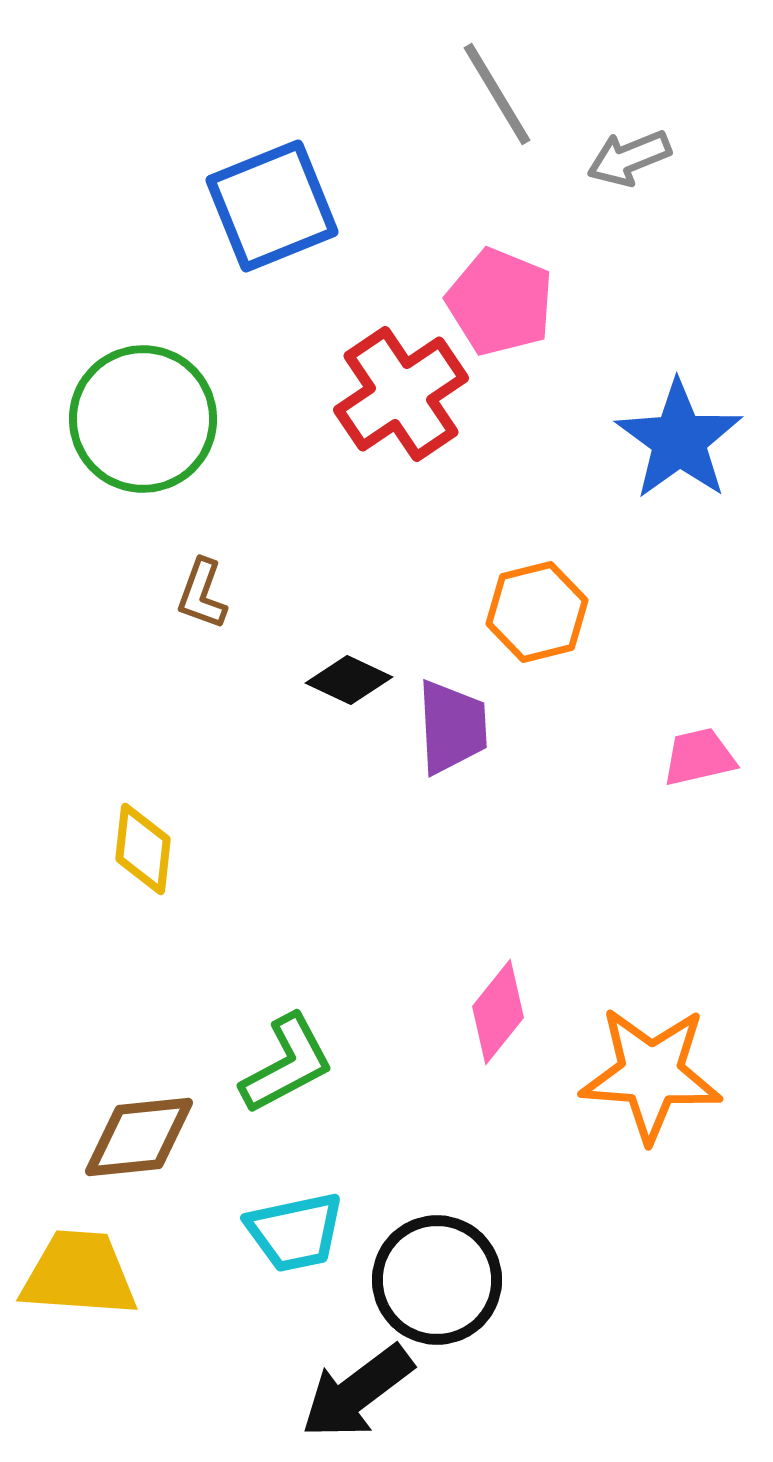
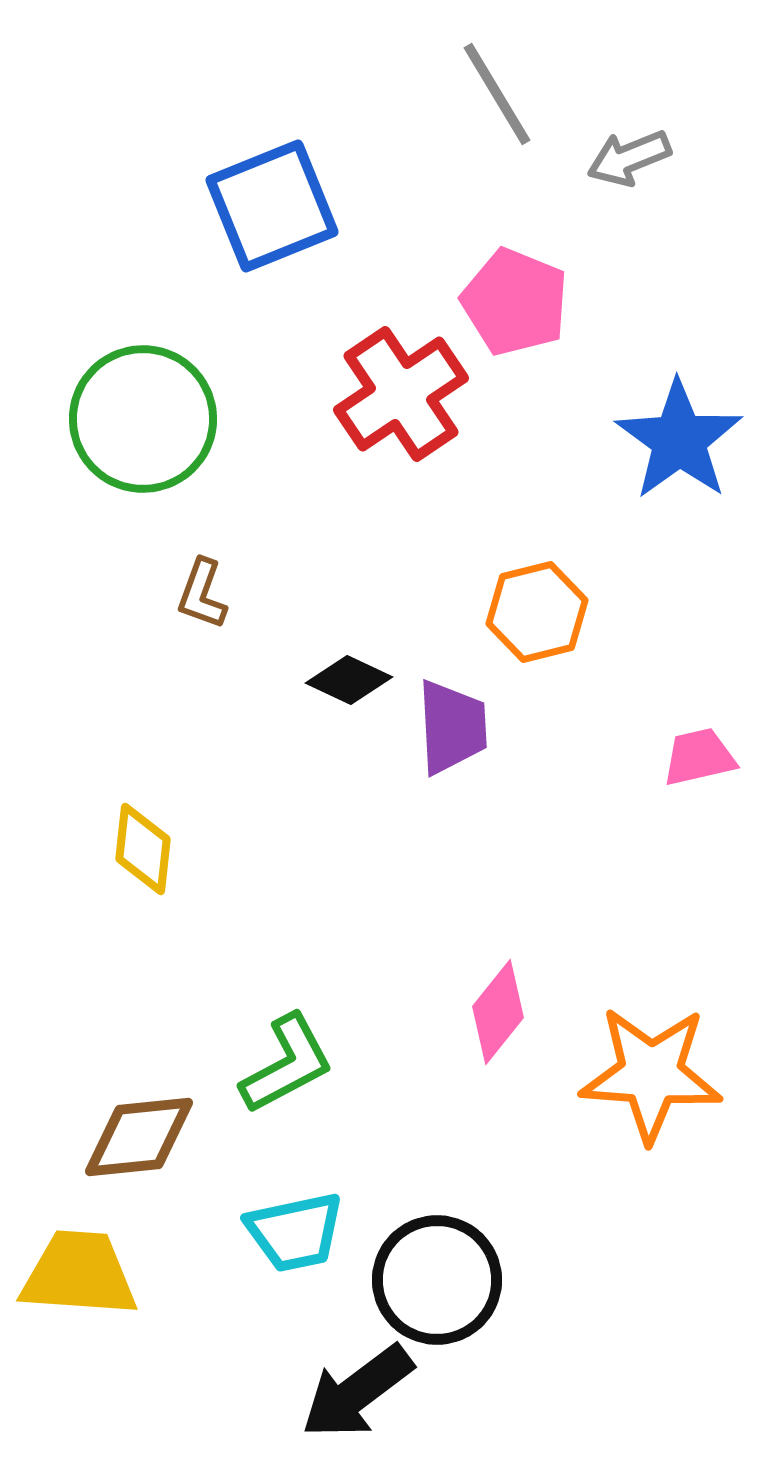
pink pentagon: moved 15 px right
